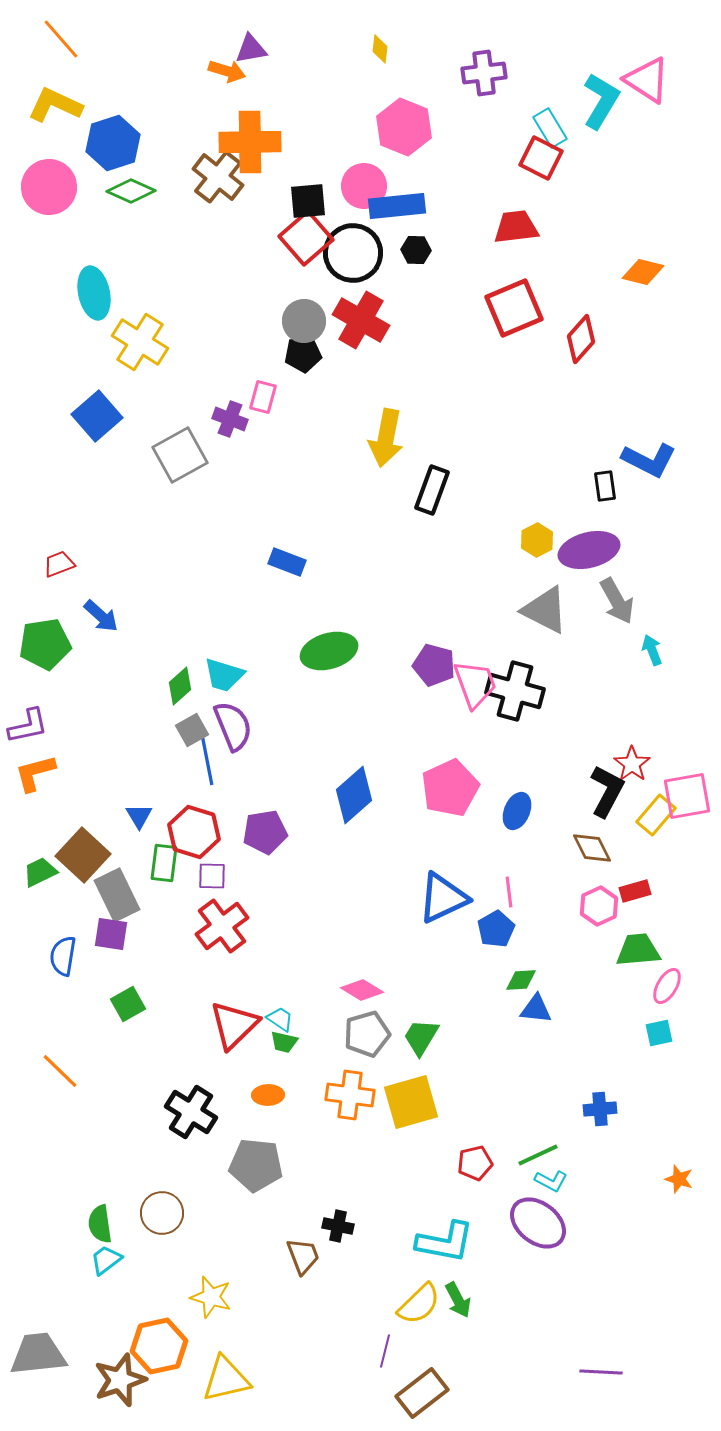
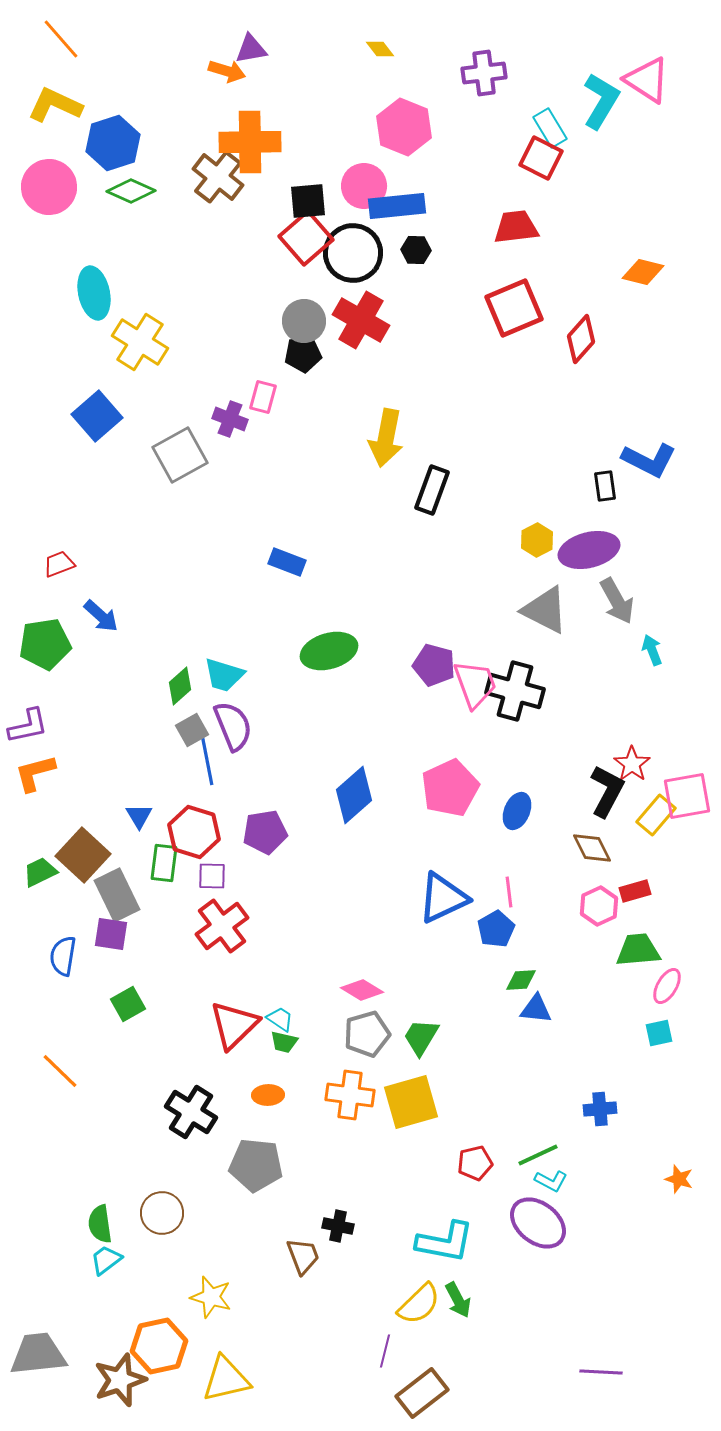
yellow diamond at (380, 49): rotated 44 degrees counterclockwise
